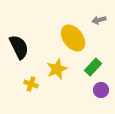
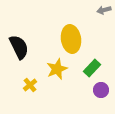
gray arrow: moved 5 px right, 10 px up
yellow ellipse: moved 2 px left, 1 px down; rotated 28 degrees clockwise
green rectangle: moved 1 px left, 1 px down
yellow cross: moved 1 px left, 1 px down; rotated 32 degrees clockwise
